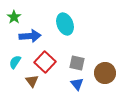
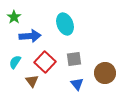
gray square: moved 3 px left, 4 px up; rotated 21 degrees counterclockwise
